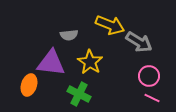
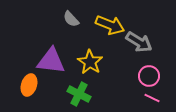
gray semicircle: moved 2 px right, 16 px up; rotated 54 degrees clockwise
purple triangle: moved 2 px up
